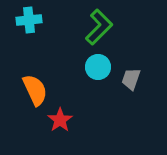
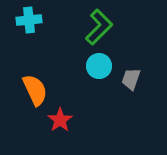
cyan circle: moved 1 px right, 1 px up
